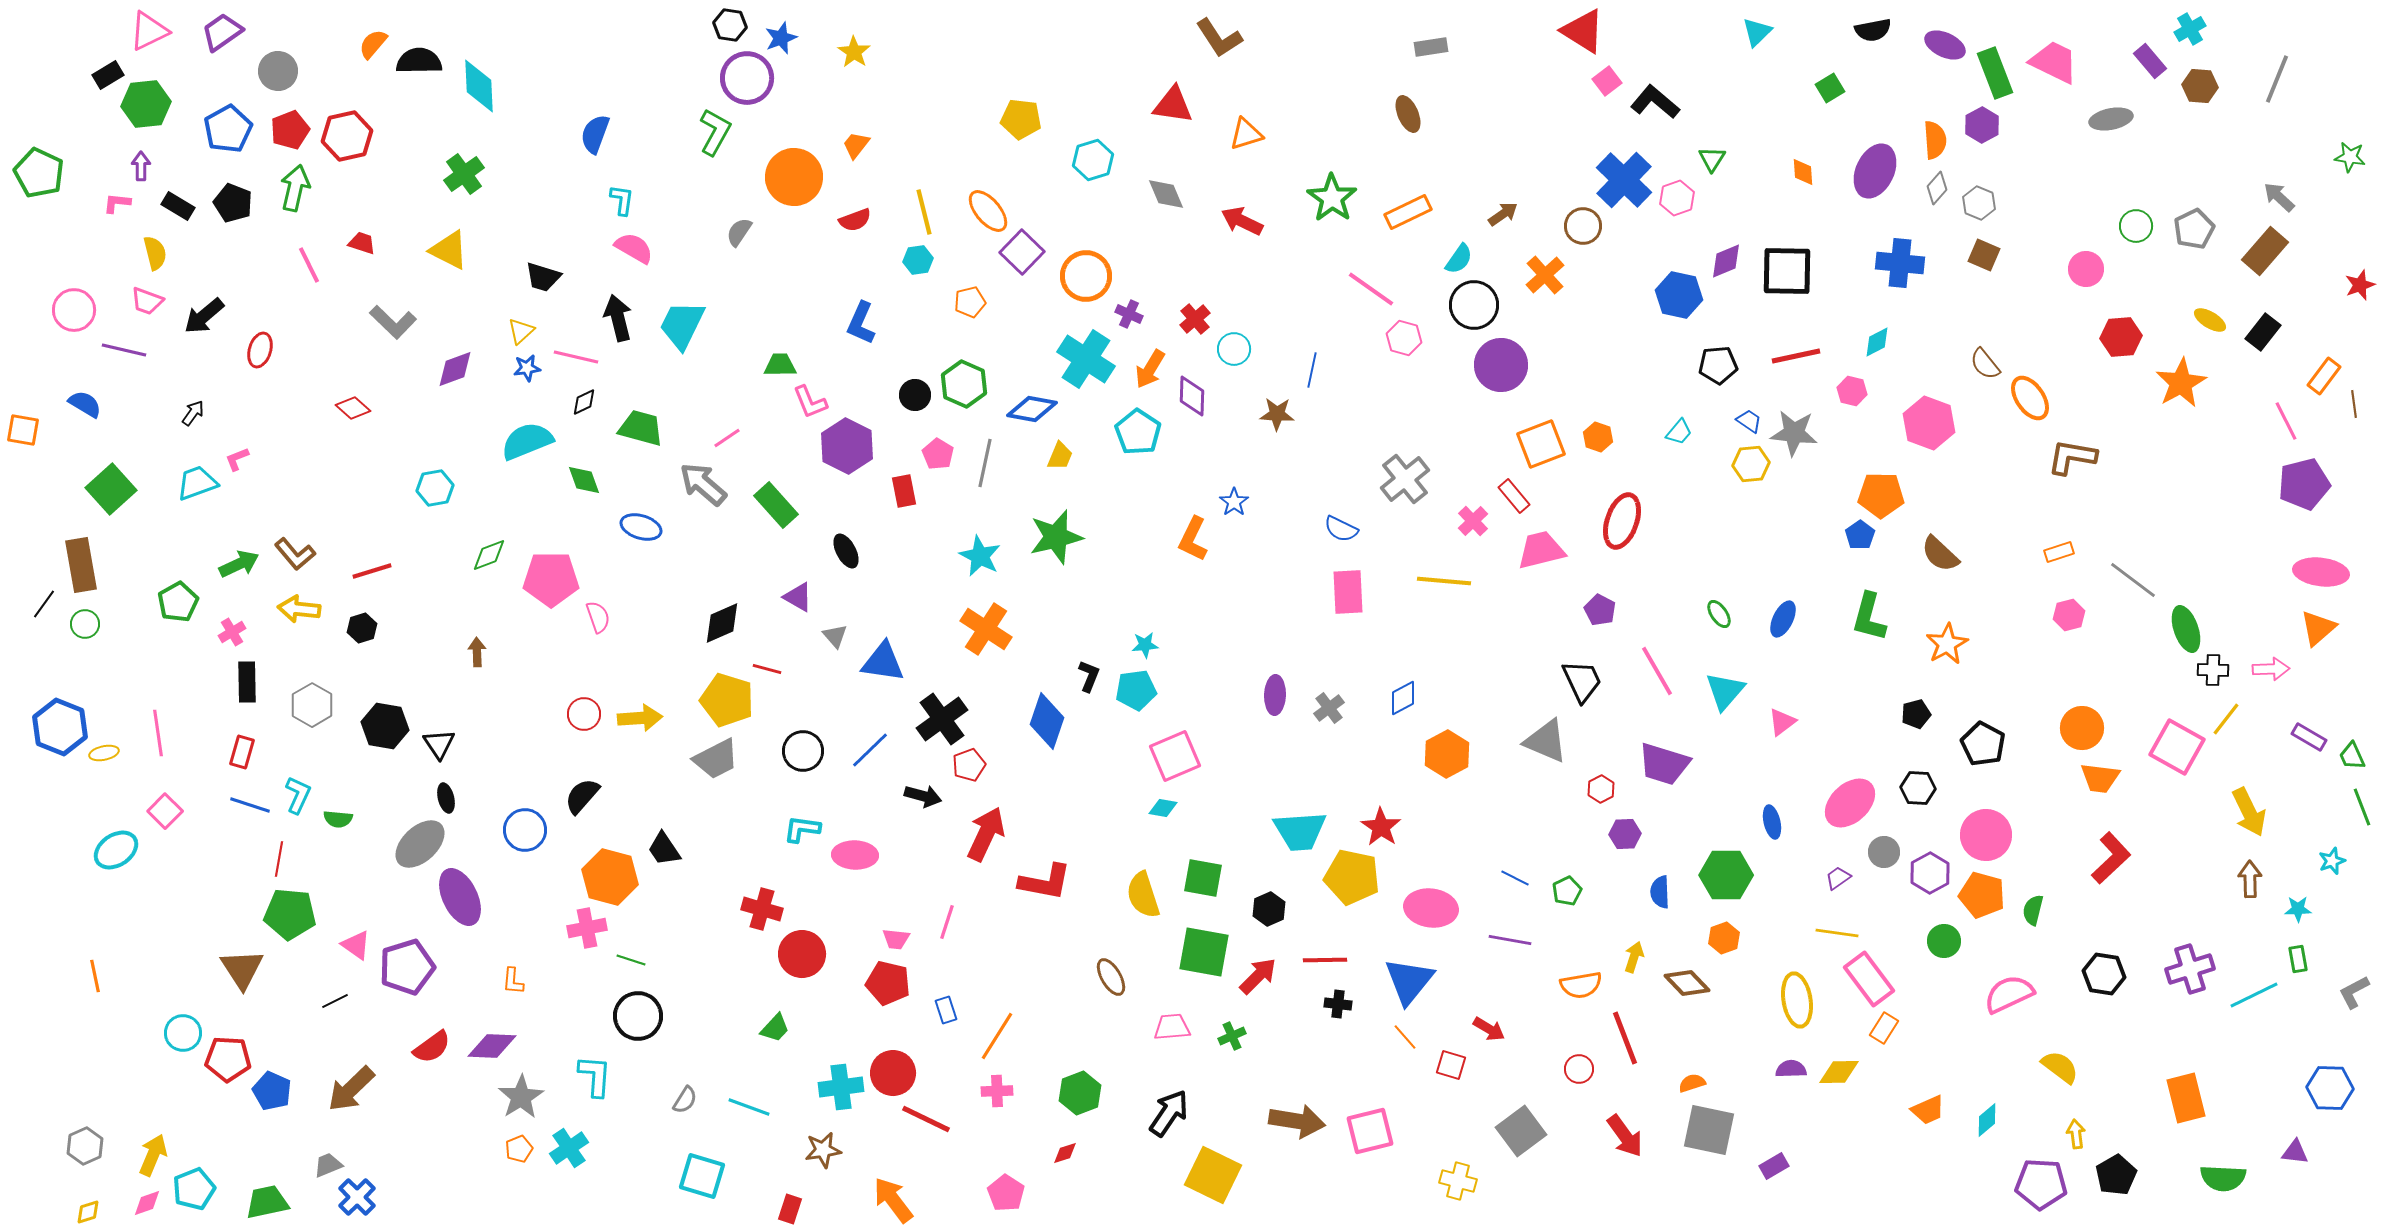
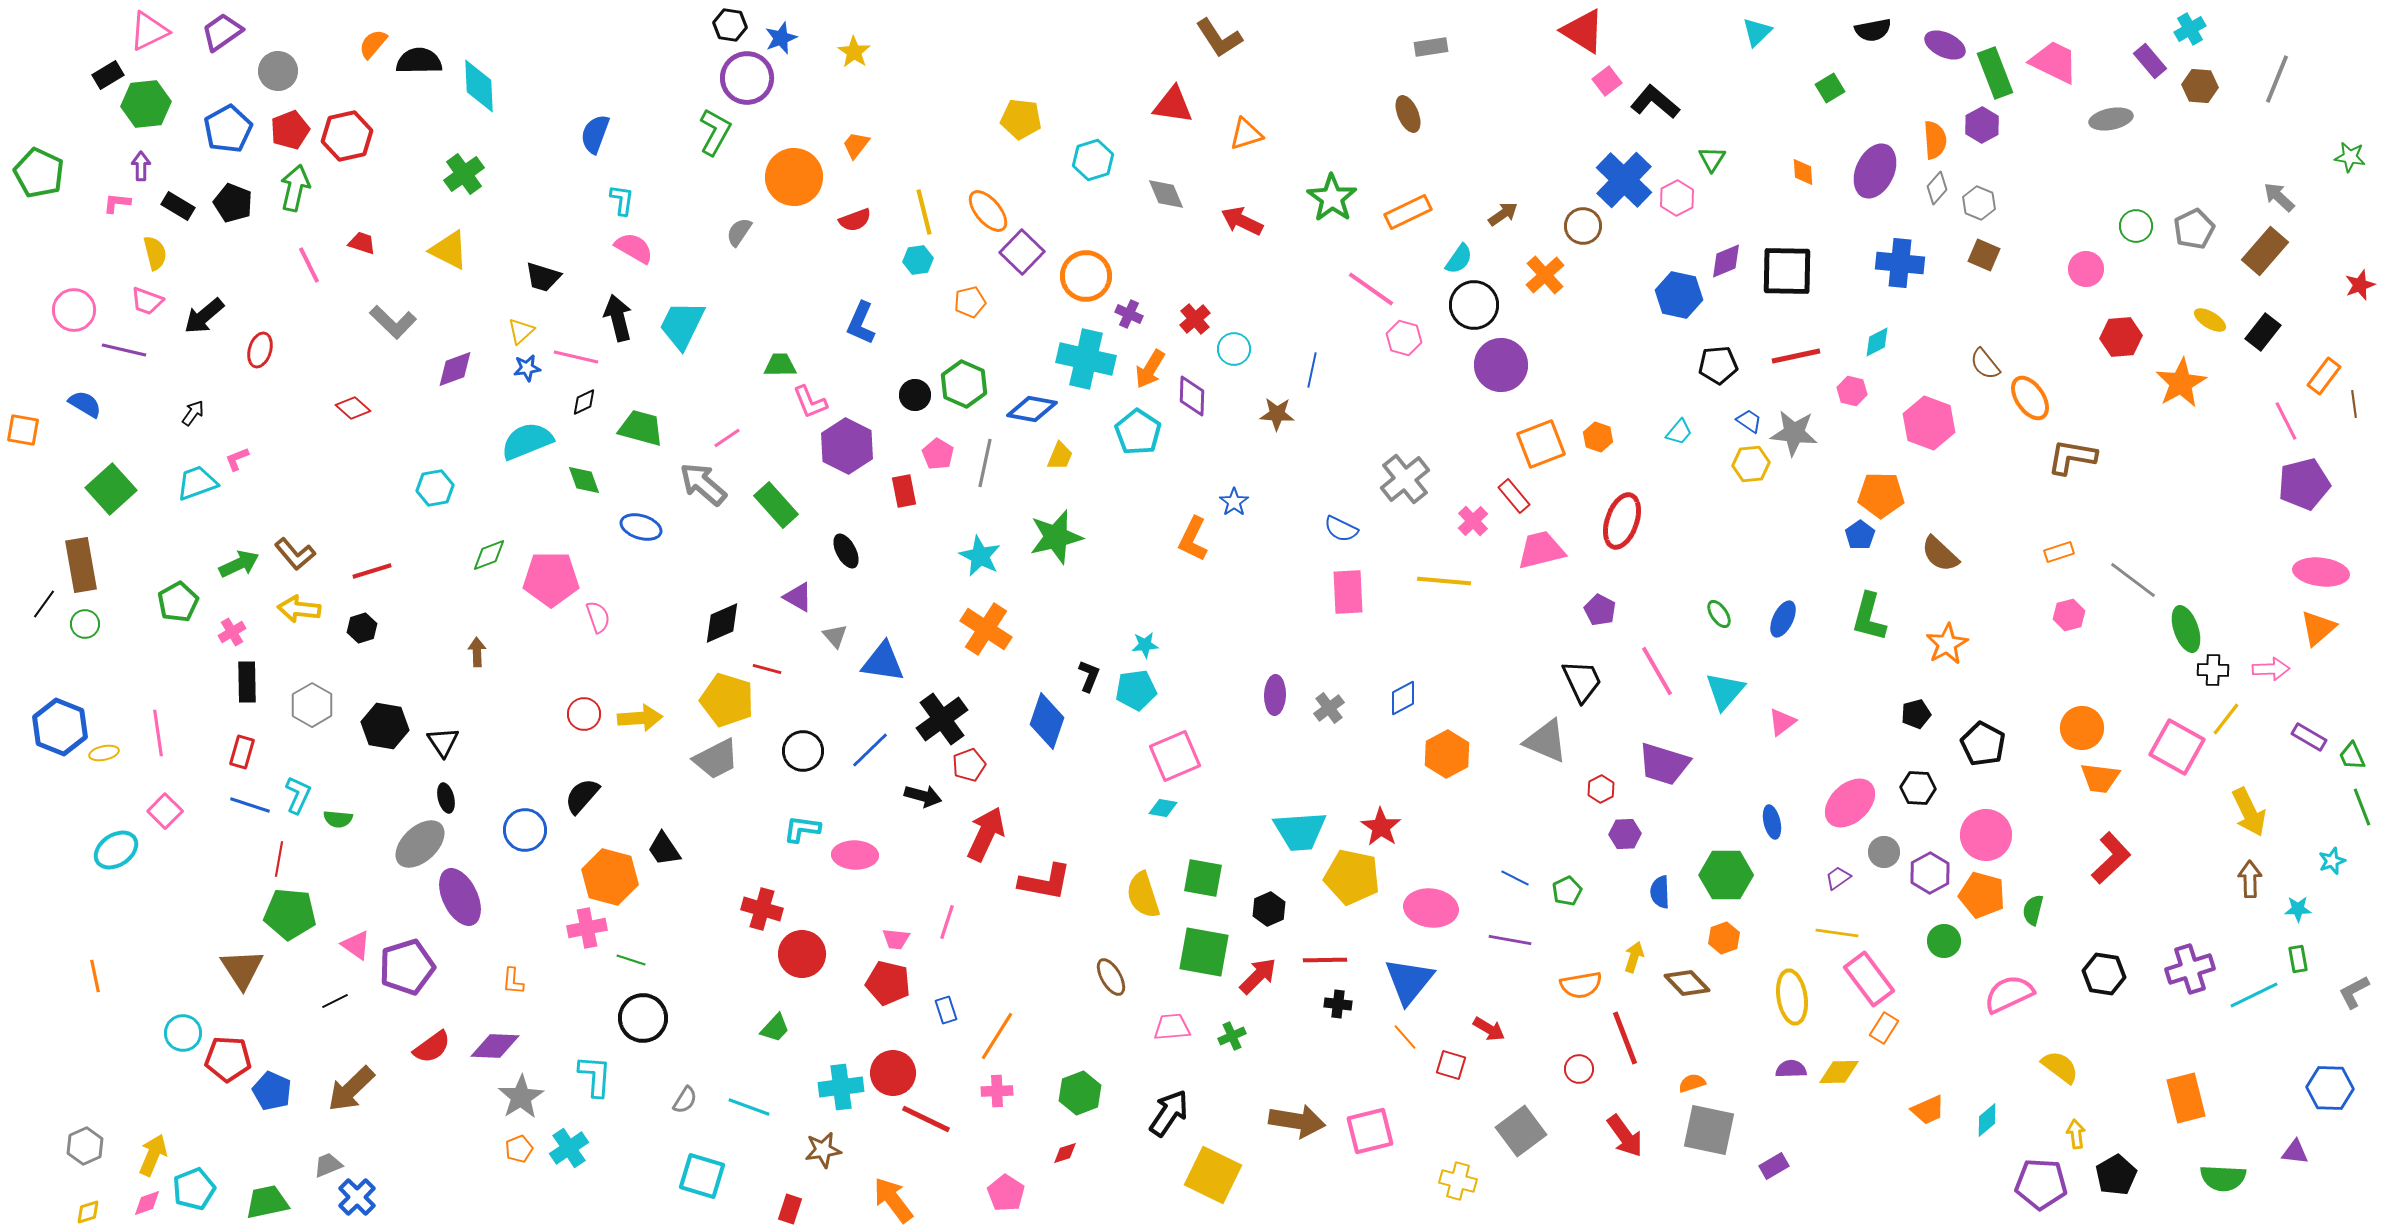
pink hexagon at (1677, 198): rotated 8 degrees counterclockwise
cyan cross at (1086, 359): rotated 20 degrees counterclockwise
black triangle at (439, 744): moved 4 px right, 2 px up
yellow ellipse at (1797, 1000): moved 5 px left, 3 px up
black circle at (638, 1016): moved 5 px right, 2 px down
purple diamond at (492, 1046): moved 3 px right
